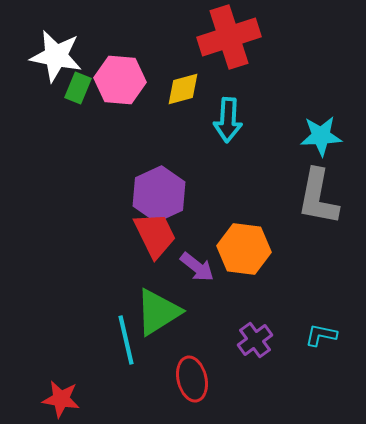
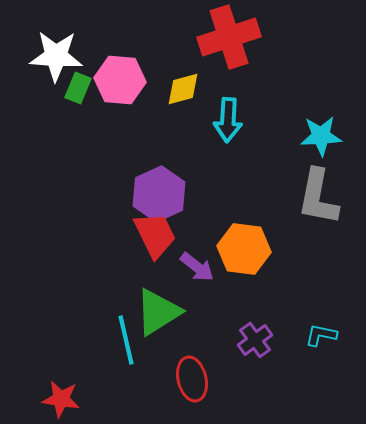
white star: rotated 8 degrees counterclockwise
